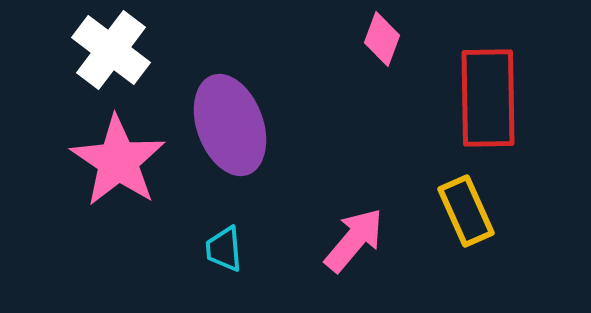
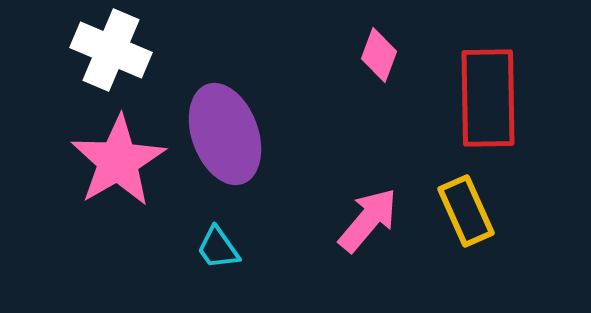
pink diamond: moved 3 px left, 16 px down
white cross: rotated 14 degrees counterclockwise
purple ellipse: moved 5 px left, 9 px down
pink star: rotated 8 degrees clockwise
pink arrow: moved 14 px right, 20 px up
cyan trapezoid: moved 6 px left, 1 px up; rotated 30 degrees counterclockwise
